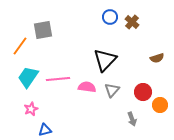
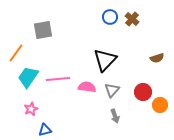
brown cross: moved 3 px up
orange line: moved 4 px left, 7 px down
gray arrow: moved 17 px left, 3 px up
